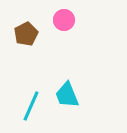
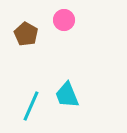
brown pentagon: rotated 15 degrees counterclockwise
